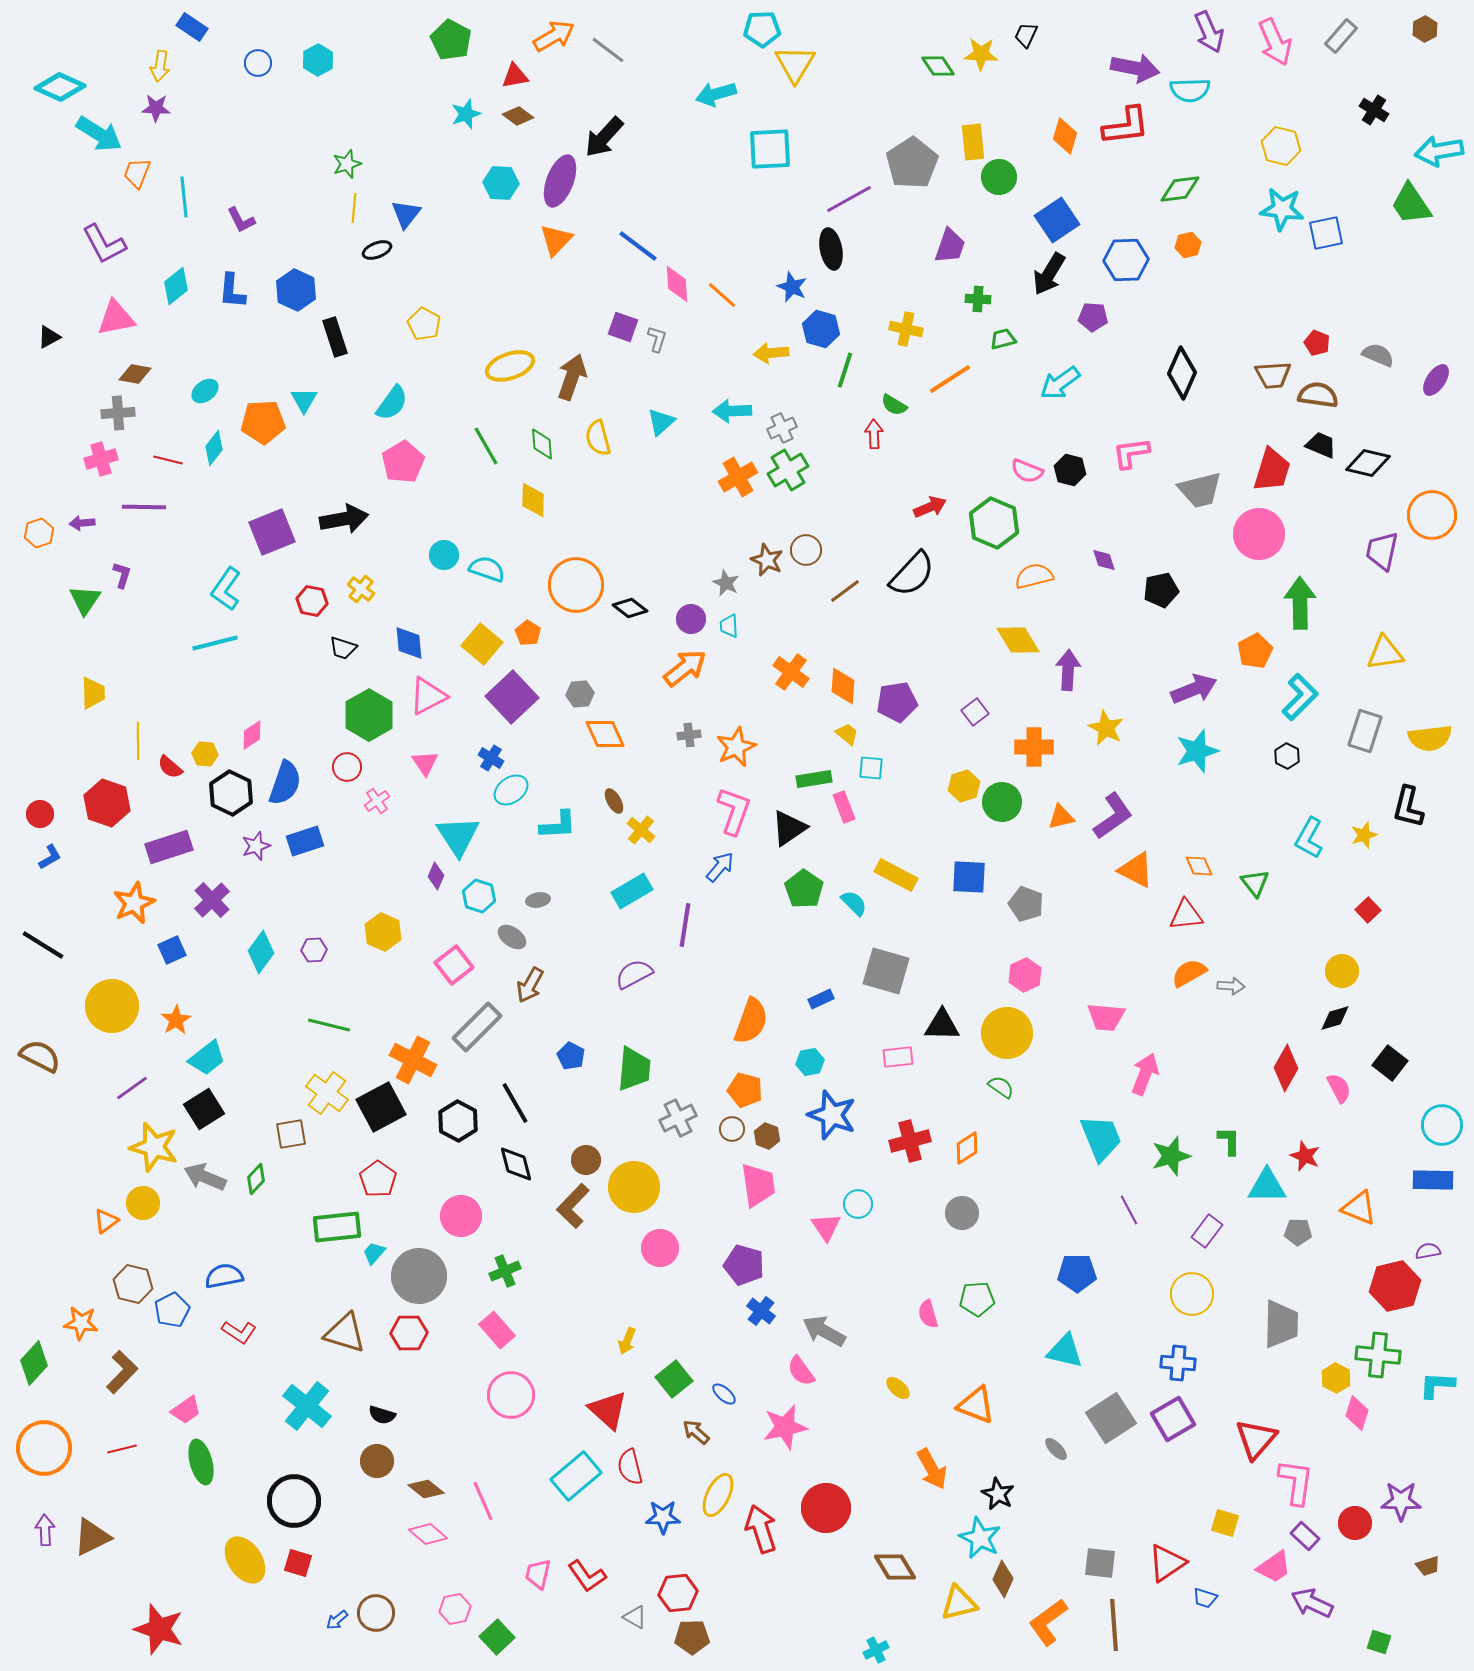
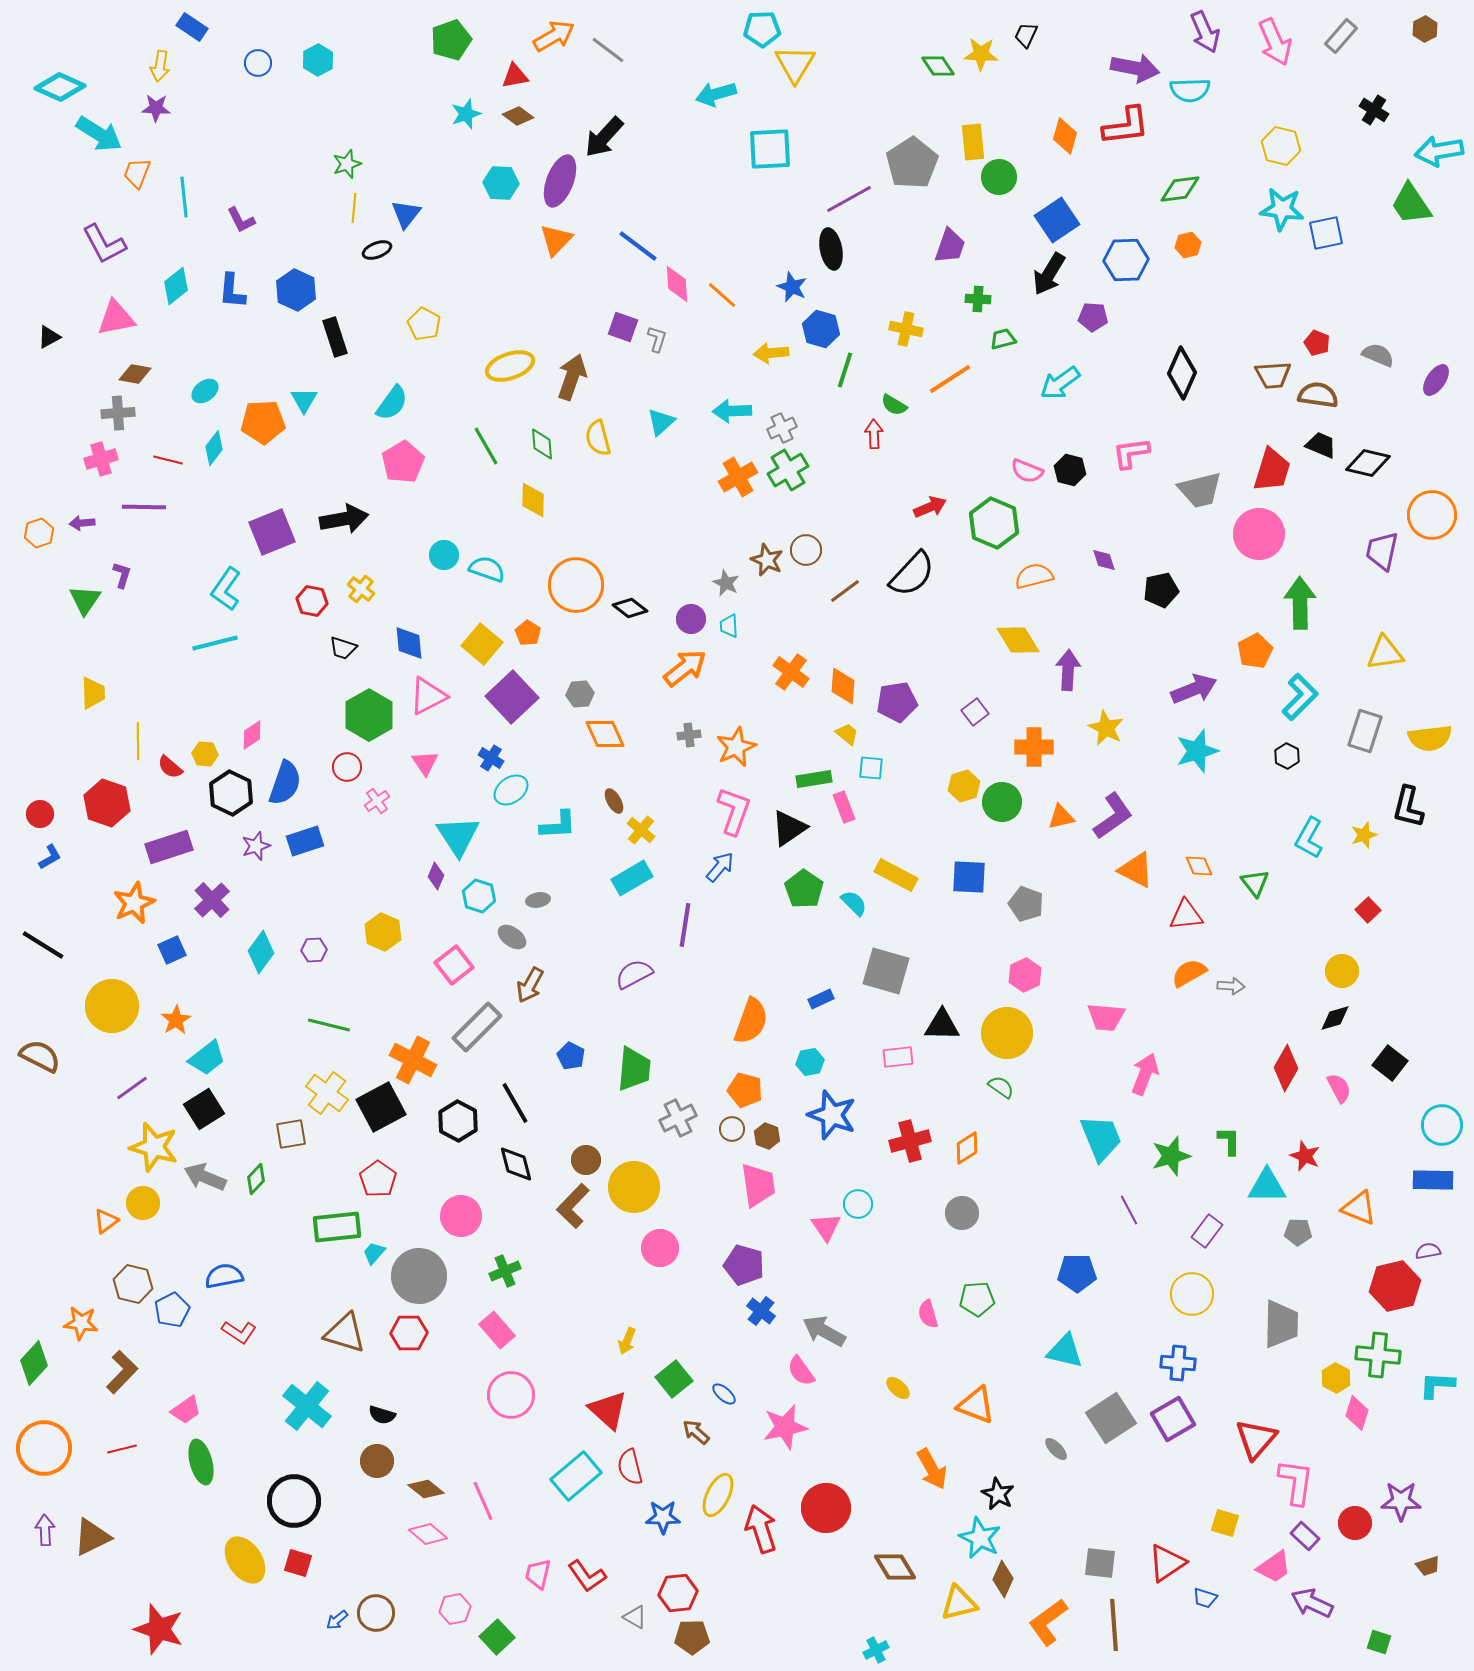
purple arrow at (1209, 32): moved 4 px left
green pentagon at (451, 40): rotated 24 degrees clockwise
cyan rectangle at (632, 891): moved 13 px up
